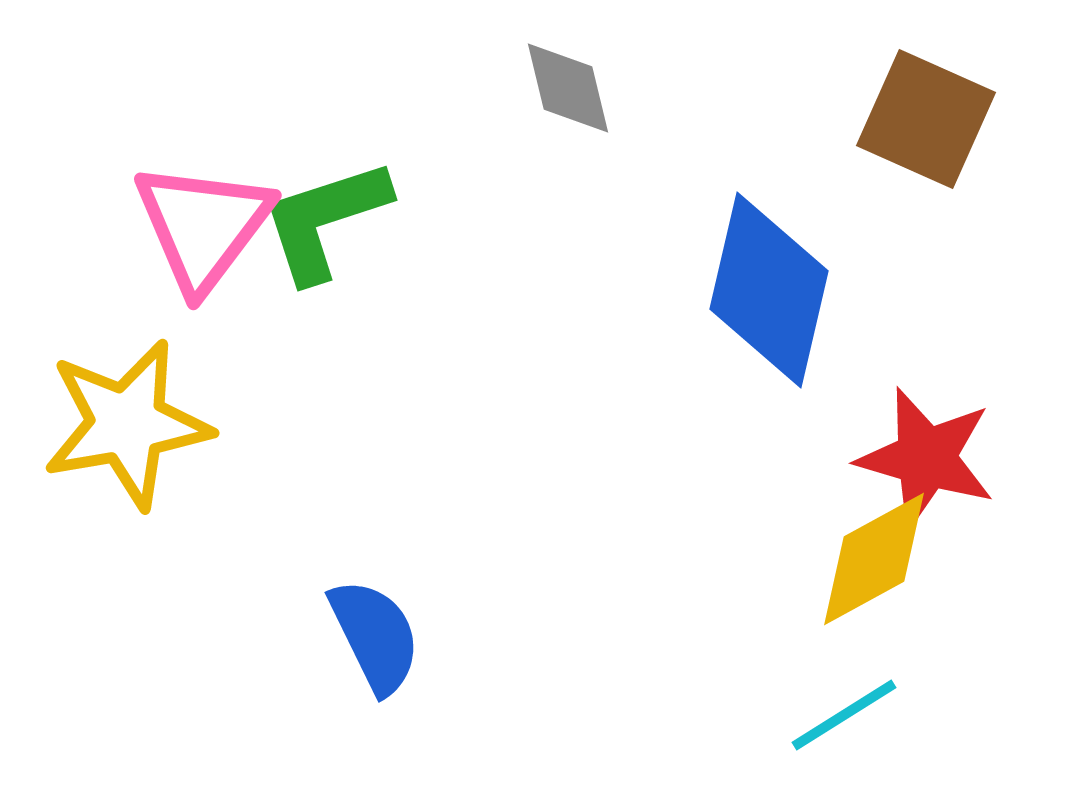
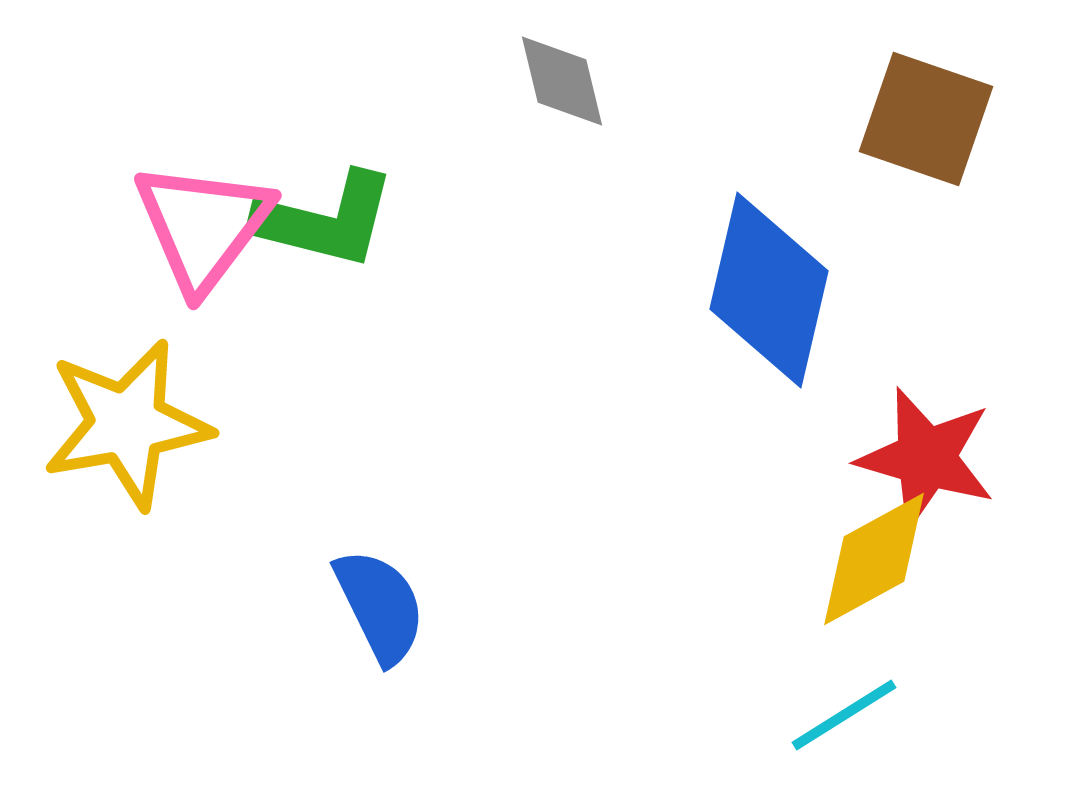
gray diamond: moved 6 px left, 7 px up
brown square: rotated 5 degrees counterclockwise
green L-shape: rotated 148 degrees counterclockwise
blue semicircle: moved 5 px right, 30 px up
